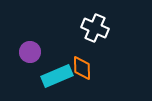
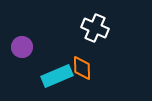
purple circle: moved 8 px left, 5 px up
